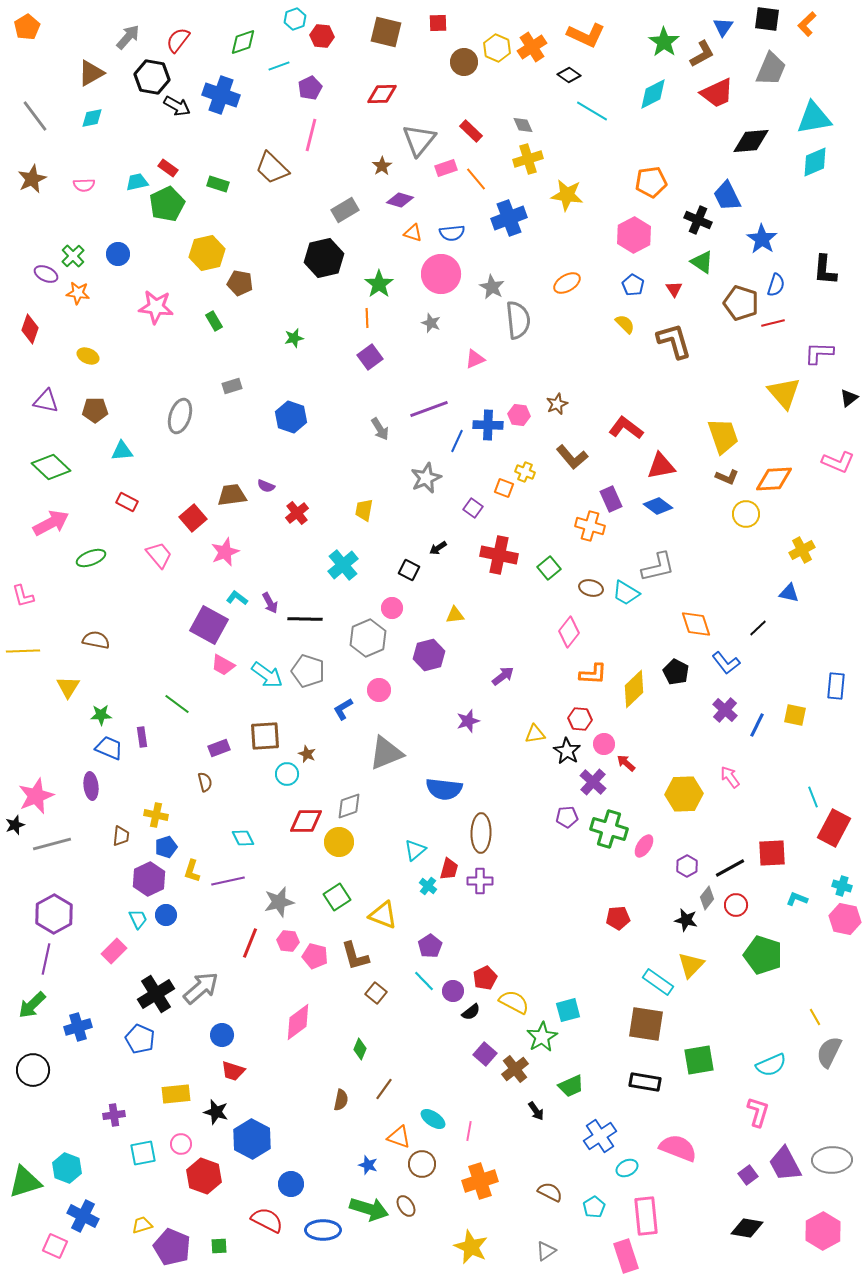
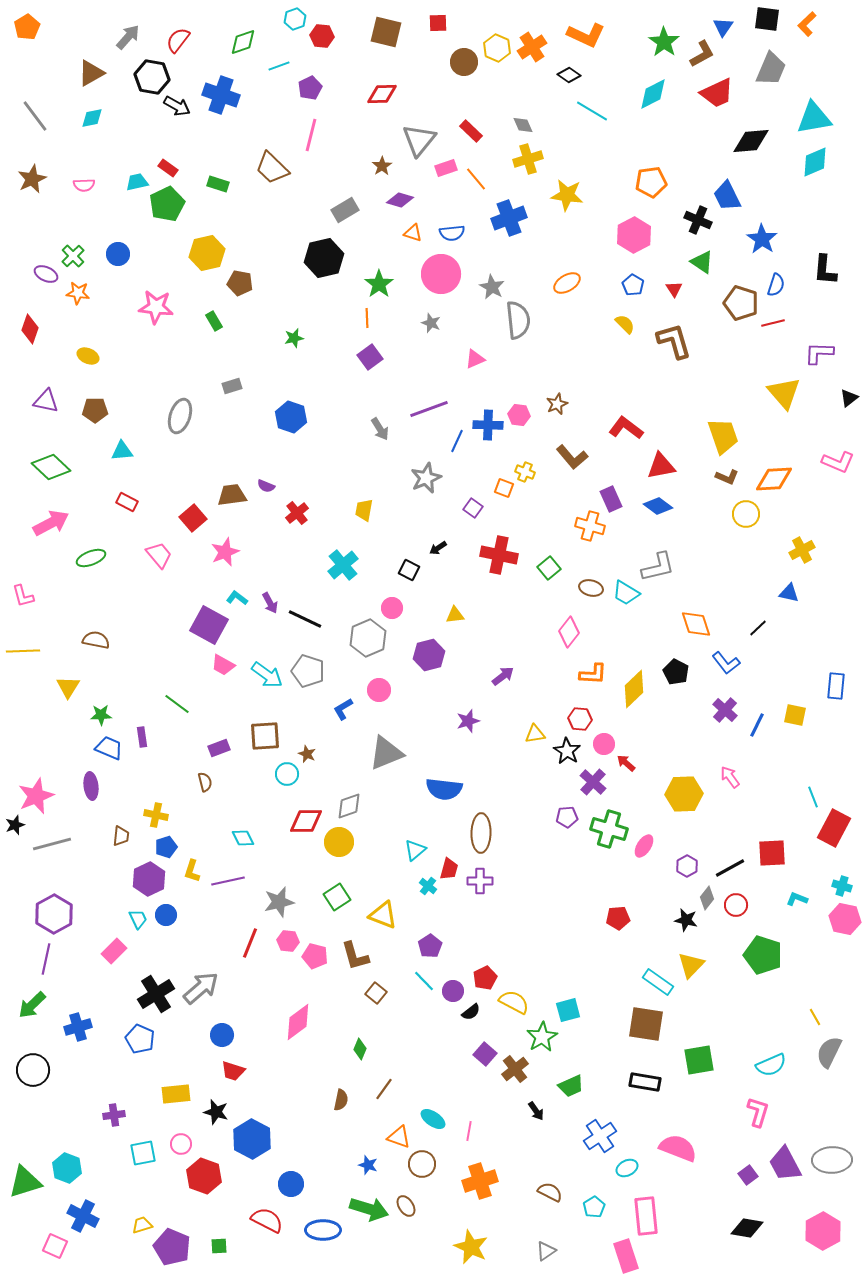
black line at (305, 619): rotated 24 degrees clockwise
